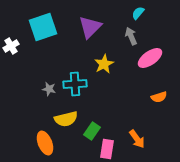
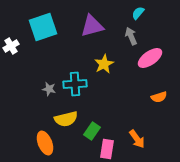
purple triangle: moved 2 px right, 1 px up; rotated 30 degrees clockwise
